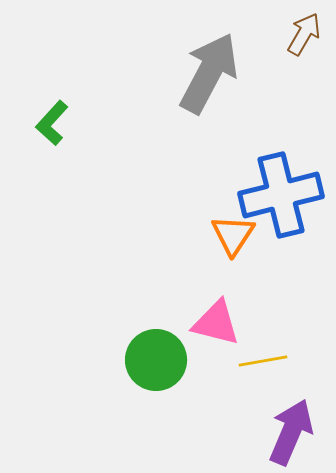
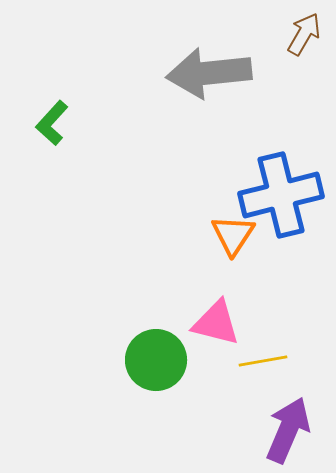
gray arrow: rotated 124 degrees counterclockwise
purple arrow: moved 3 px left, 2 px up
